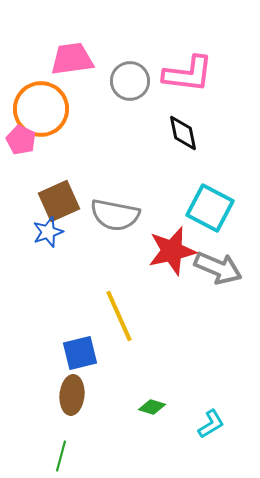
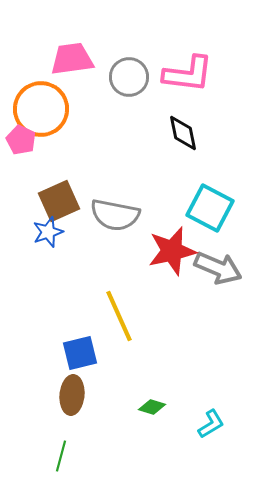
gray circle: moved 1 px left, 4 px up
